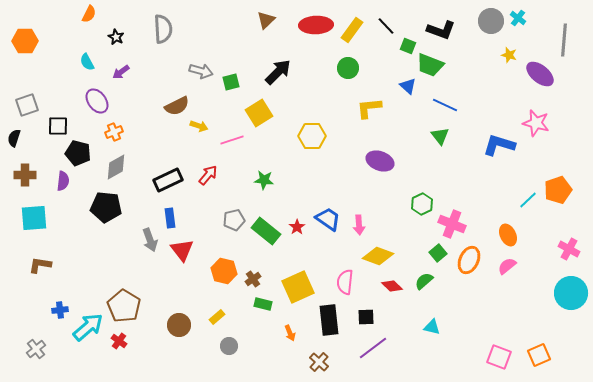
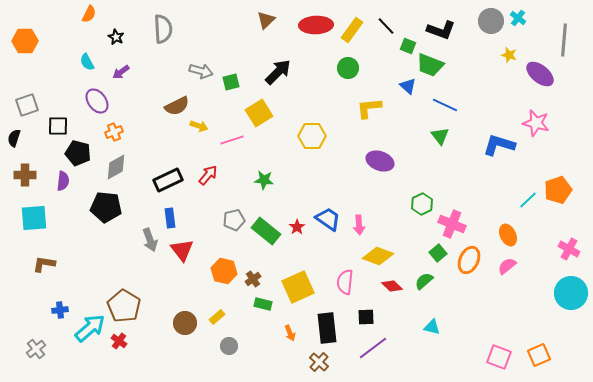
brown L-shape at (40, 265): moved 4 px right, 1 px up
black rectangle at (329, 320): moved 2 px left, 8 px down
brown circle at (179, 325): moved 6 px right, 2 px up
cyan arrow at (88, 327): moved 2 px right, 1 px down
